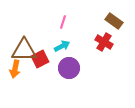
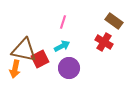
brown triangle: rotated 12 degrees clockwise
